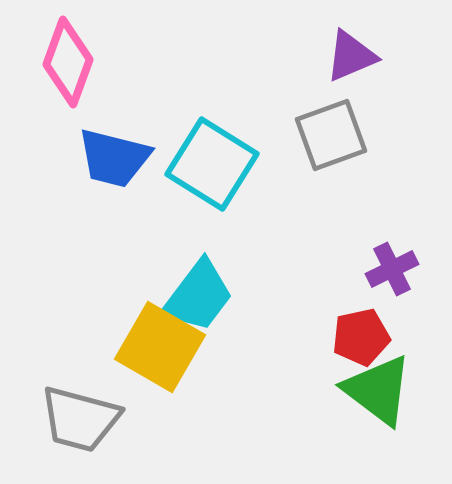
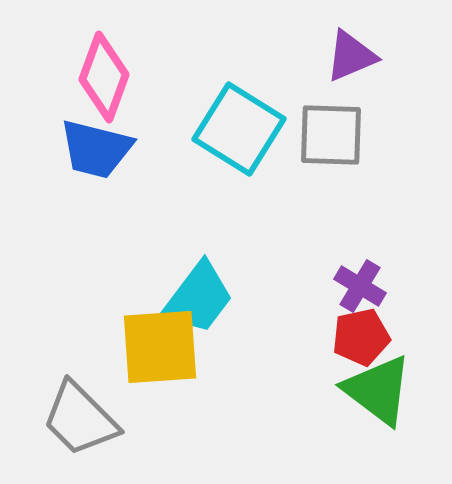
pink diamond: moved 36 px right, 15 px down
gray square: rotated 22 degrees clockwise
blue trapezoid: moved 18 px left, 9 px up
cyan square: moved 27 px right, 35 px up
purple cross: moved 32 px left, 17 px down; rotated 33 degrees counterclockwise
cyan trapezoid: moved 2 px down
yellow square: rotated 34 degrees counterclockwise
gray trapezoid: rotated 30 degrees clockwise
